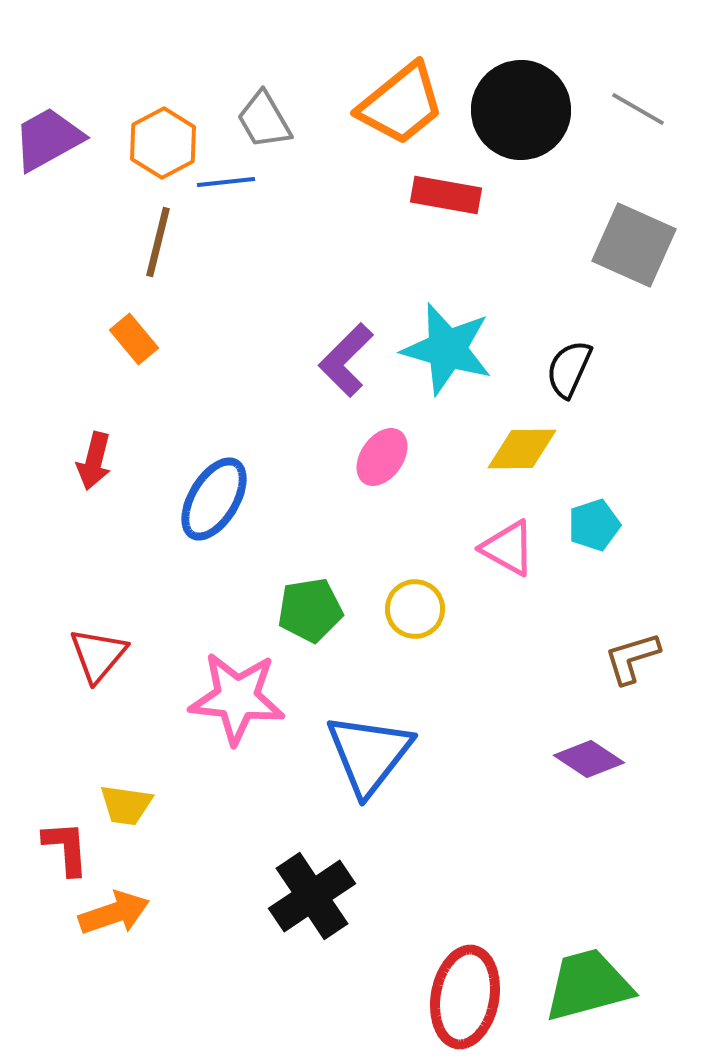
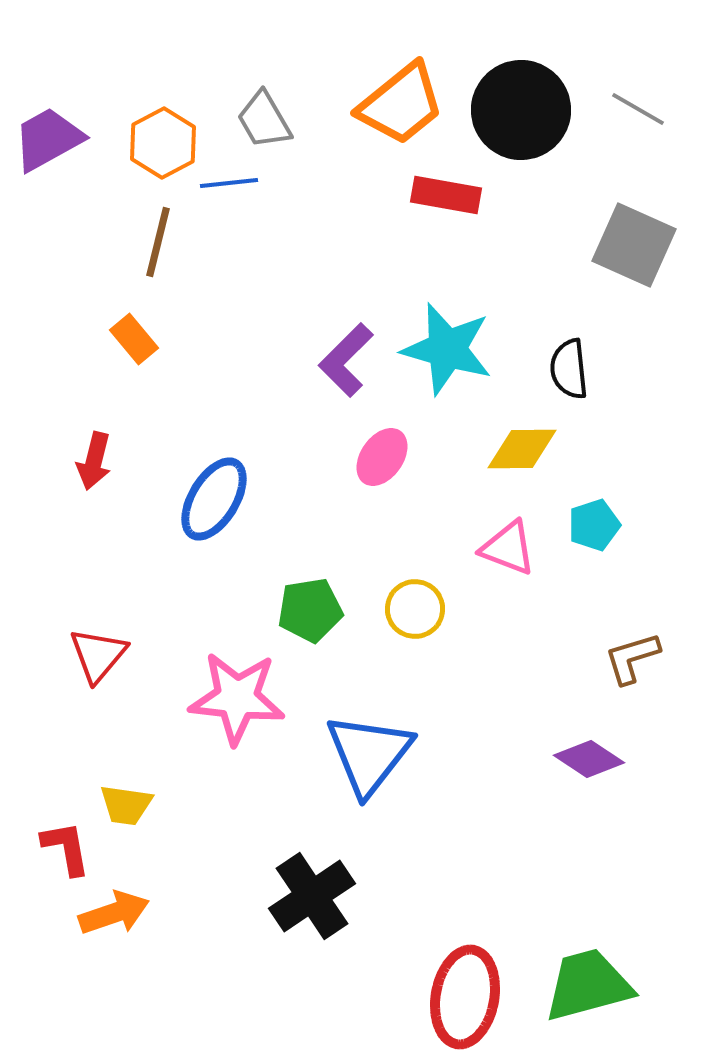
blue line: moved 3 px right, 1 px down
black semicircle: rotated 30 degrees counterclockwise
pink triangle: rotated 8 degrees counterclockwise
red L-shape: rotated 6 degrees counterclockwise
